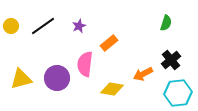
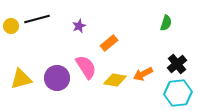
black line: moved 6 px left, 7 px up; rotated 20 degrees clockwise
black cross: moved 6 px right, 4 px down
pink semicircle: moved 1 px right, 3 px down; rotated 140 degrees clockwise
yellow diamond: moved 3 px right, 9 px up
